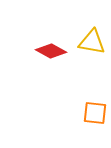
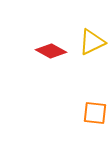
yellow triangle: rotated 36 degrees counterclockwise
